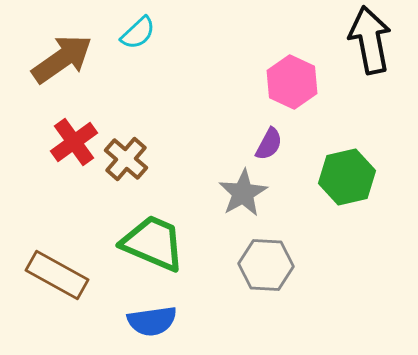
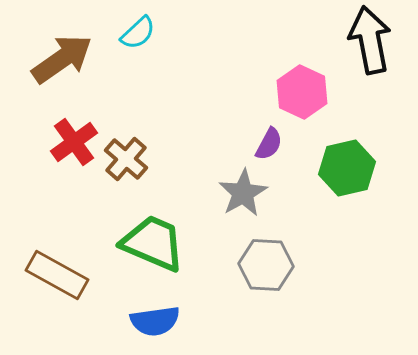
pink hexagon: moved 10 px right, 10 px down
green hexagon: moved 9 px up
blue semicircle: moved 3 px right
